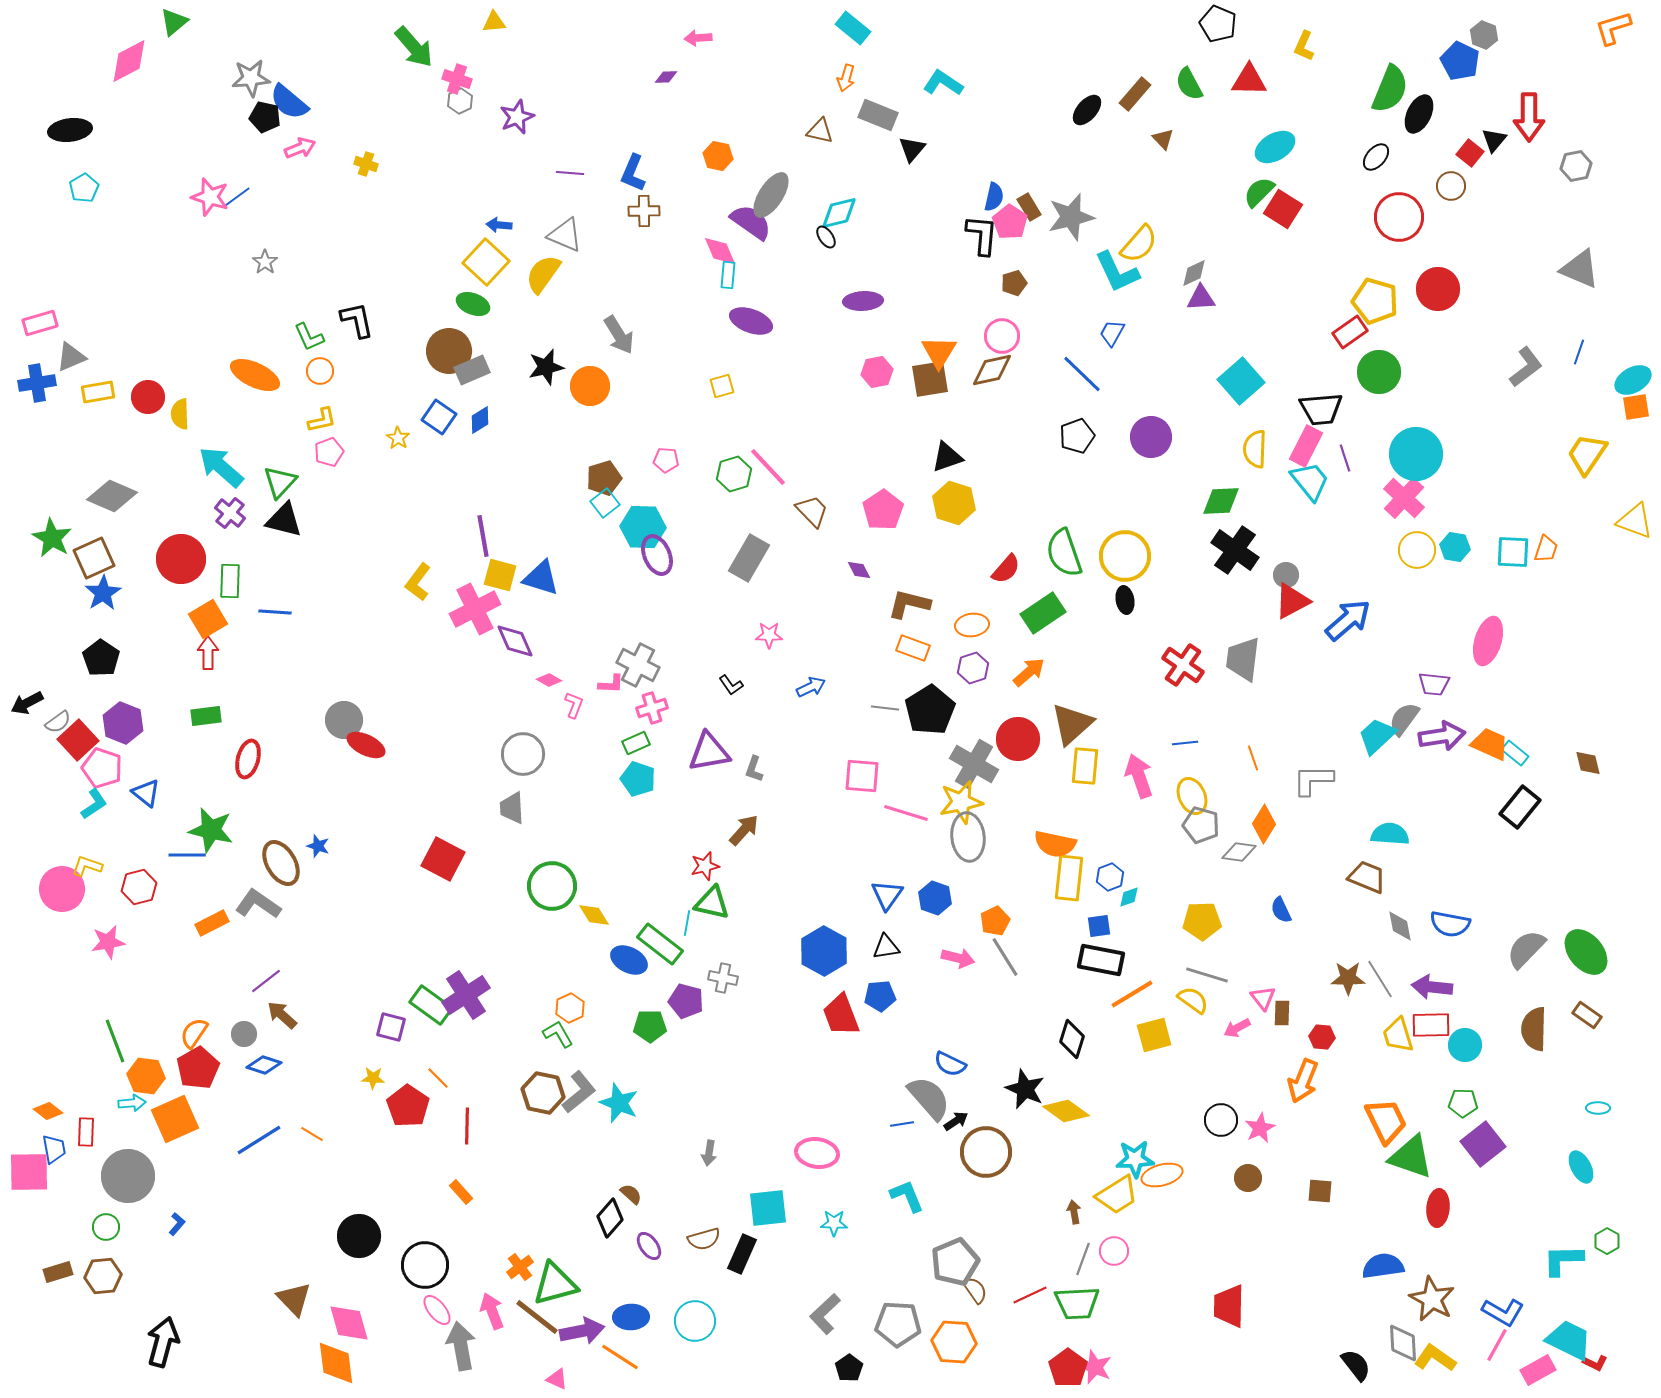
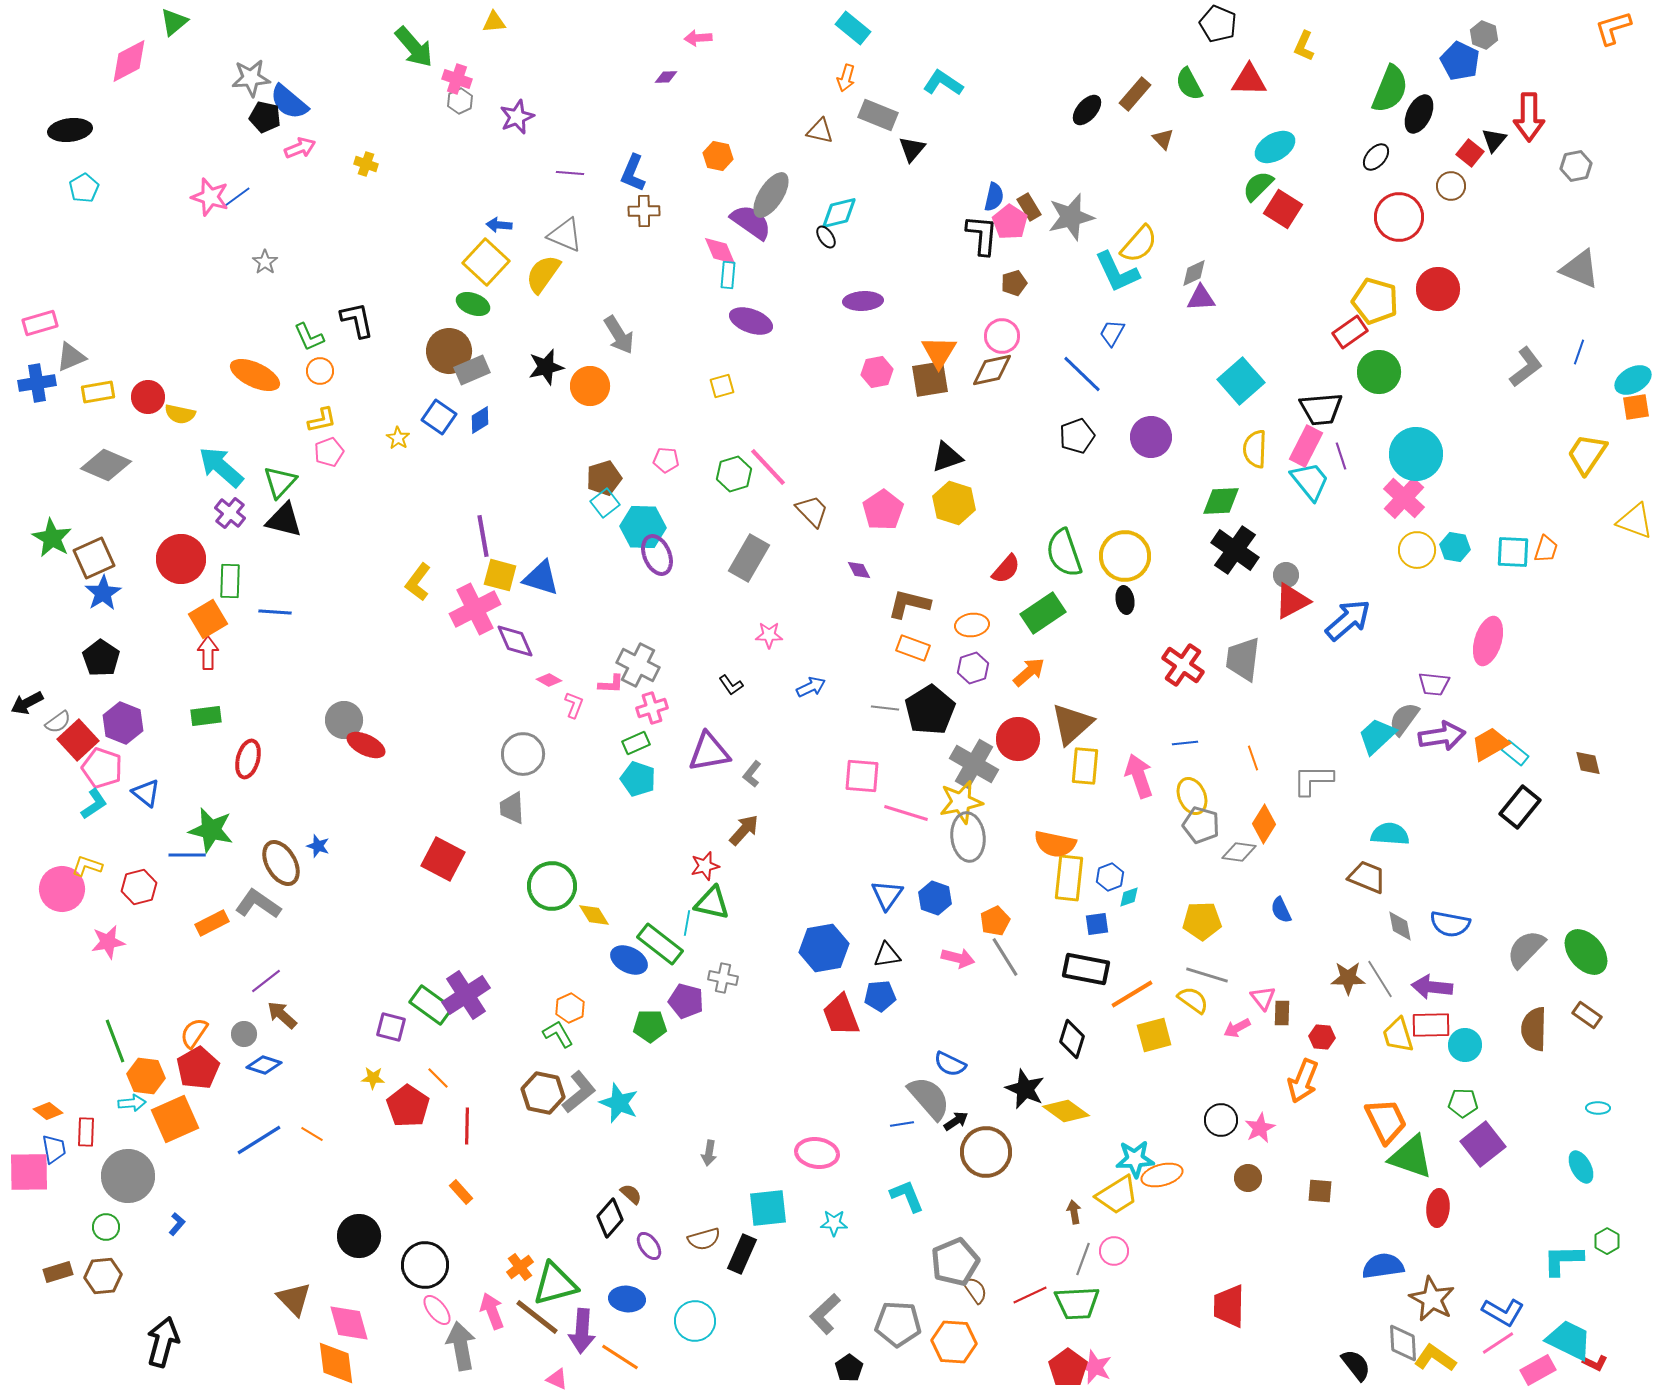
green semicircle at (1259, 192): moved 1 px left, 6 px up
yellow semicircle at (180, 414): rotated 76 degrees counterclockwise
purple line at (1345, 458): moved 4 px left, 2 px up
gray diamond at (112, 496): moved 6 px left, 31 px up
orange trapezoid at (1490, 744): rotated 54 degrees counterclockwise
gray L-shape at (754, 769): moved 2 px left, 5 px down; rotated 20 degrees clockwise
blue square at (1099, 926): moved 2 px left, 2 px up
black triangle at (886, 947): moved 1 px right, 8 px down
blue hexagon at (824, 951): moved 3 px up; rotated 21 degrees clockwise
black rectangle at (1101, 960): moved 15 px left, 9 px down
blue ellipse at (631, 1317): moved 4 px left, 18 px up; rotated 8 degrees clockwise
purple arrow at (582, 1331): rotated 105 degrees clockwise
pink line at (1497, 1345): moved 1 px right, 2 px up; rotated 28 degrees clockwise
